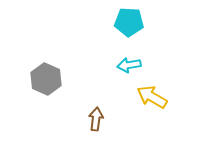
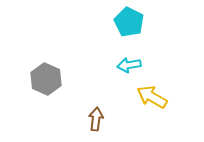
cyan pentagon: rotated 24 degrees clockwise
